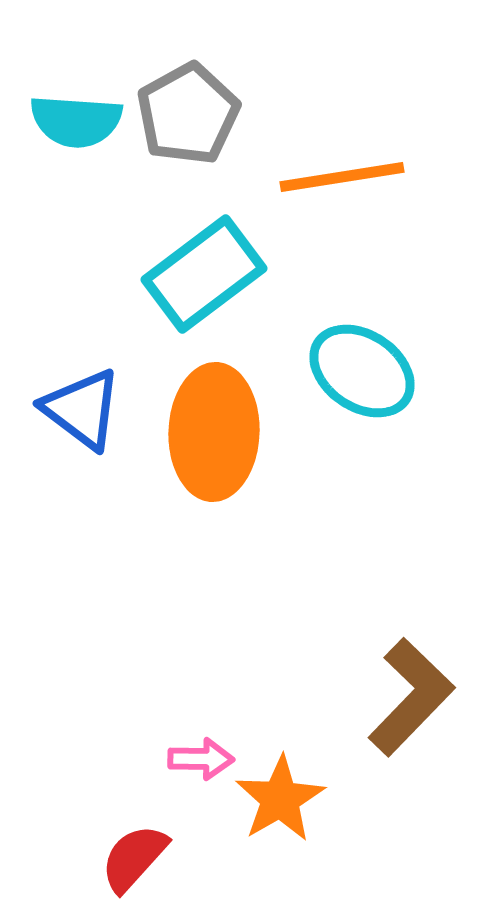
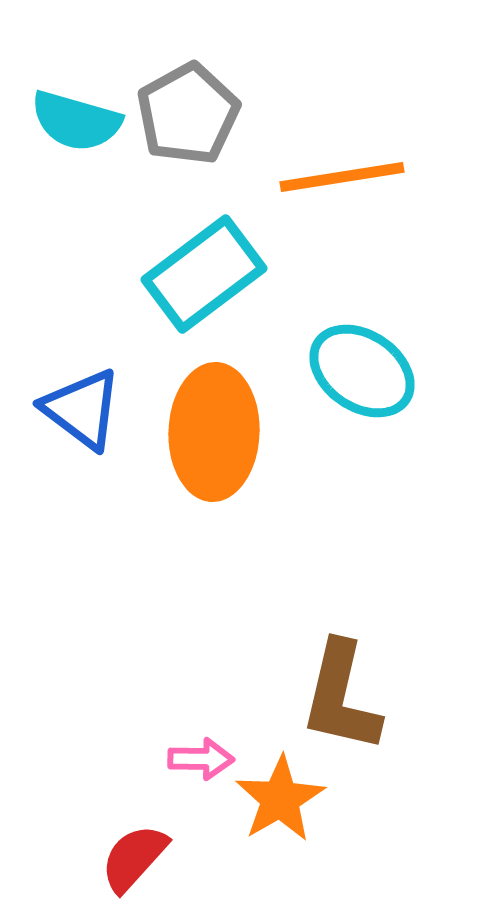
cyan semicircle: rotated 12 degrees clockwise
brown L-shape: moved 70 px left; rotated 149 degrees clockwise
